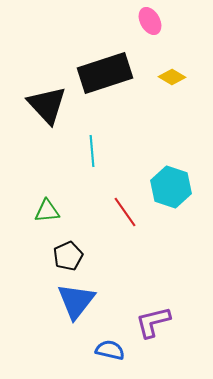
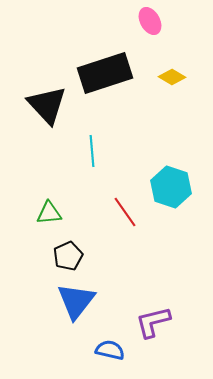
green triangle: moved 2 px right, 2 px down
